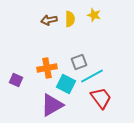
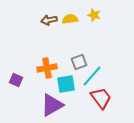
yellow semicircle: rotated 98 degrees counterclockwise
cyan line: rotated 20 degrees counterclockwise
cyan square: rotated 36 degrees counterclockwise
